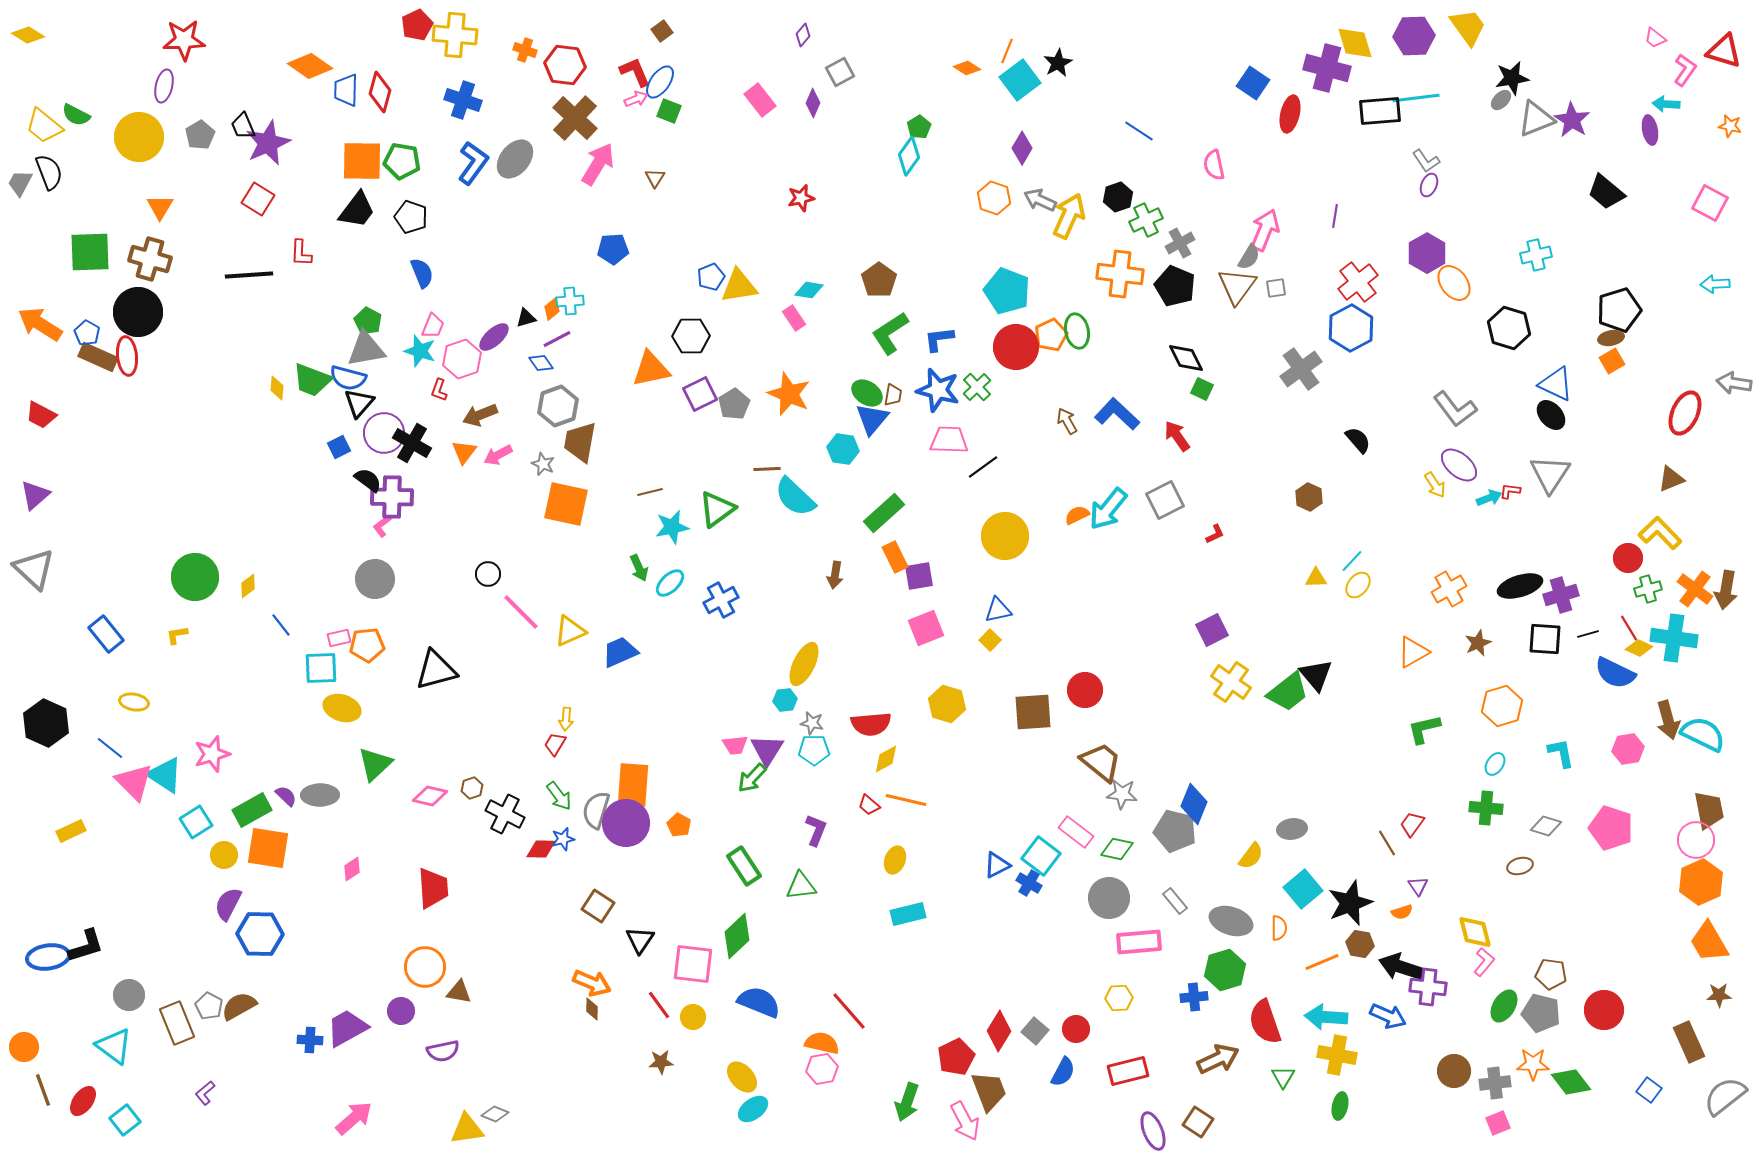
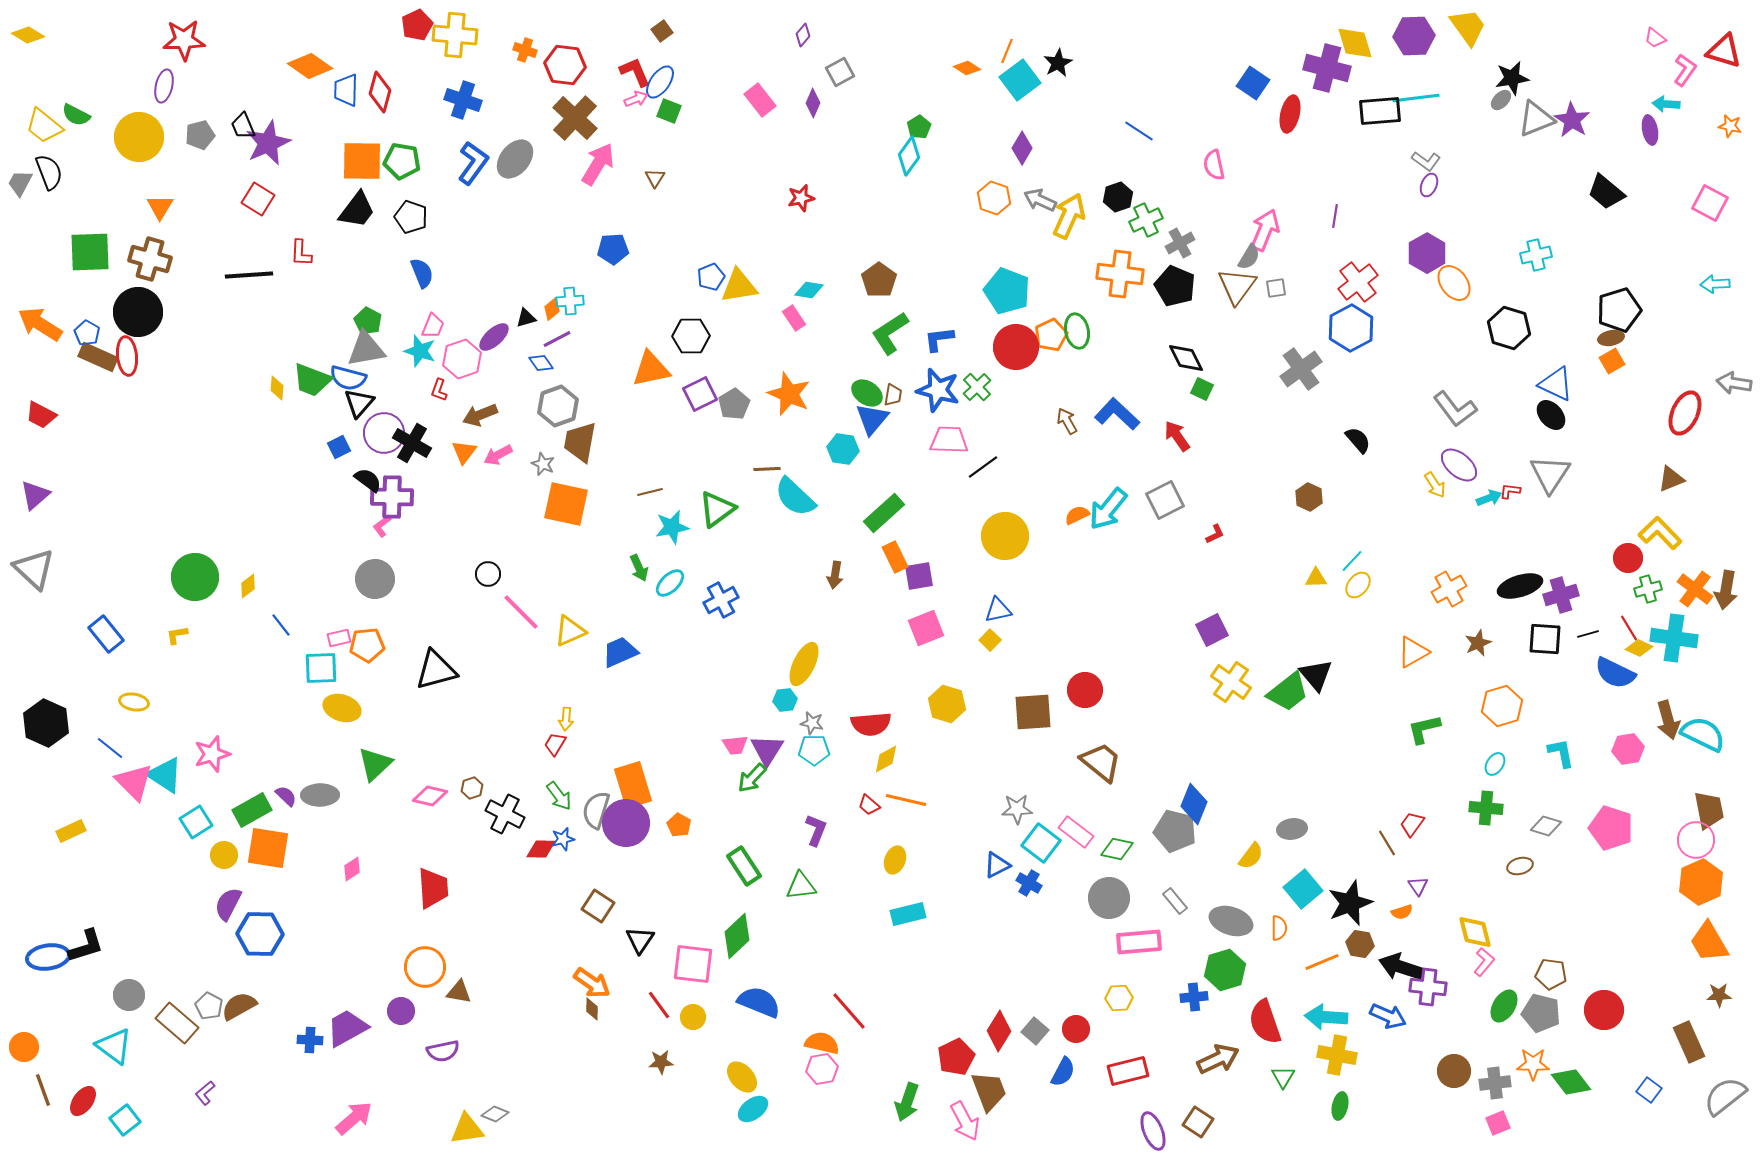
gray pentagon at (200, 135): rotated 16 degrees clockwise
gray L-shape at (1426, 161): rotated 20 degrees counterclockwise
orange rectangle at (633, 785): rotated 21 degrees counterclockwise
gray star at (1122, 794): moved 105 px left, 15 px down; rotated 8 degrees counterclockwise
cyan square at (1041, 856): moved 13 px up
orange arrow at (592, 983): rotated 12 degrees clockwise
brown rectangle at (177, 1023): rotated 27 degrees counterclockwise
